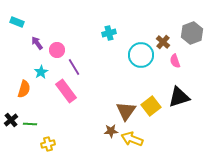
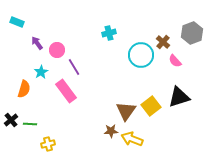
pink semicircle: rotated 24 degrees counterclockwise
